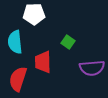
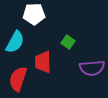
cyan semicircle: rotated 145 degrees counterclockwise
